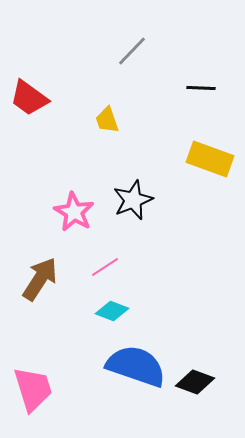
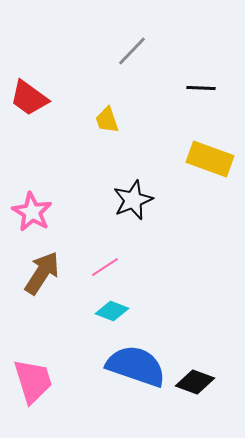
pink star: moved 42 px left
brown arrow: moved 2 px right, 6 px up
pink trapezoid: moved 8 px up
